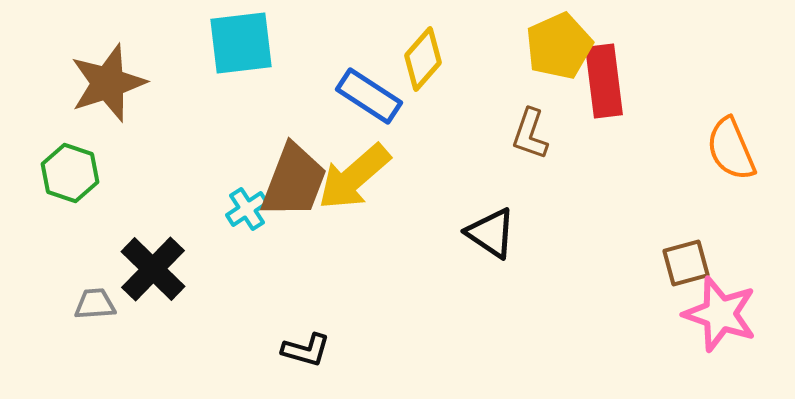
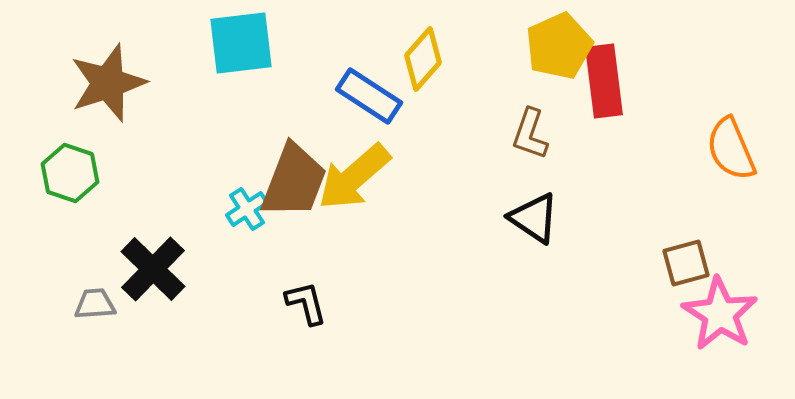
black triangle: moved 43 px right, 15 px up
pink star: rotated 14 degrees clockwise
black L-shape: moved 47 px up; rotated 120 degrees counterclockwise
